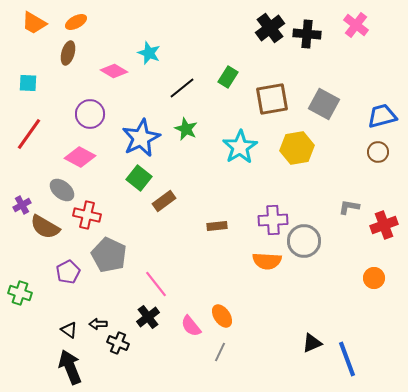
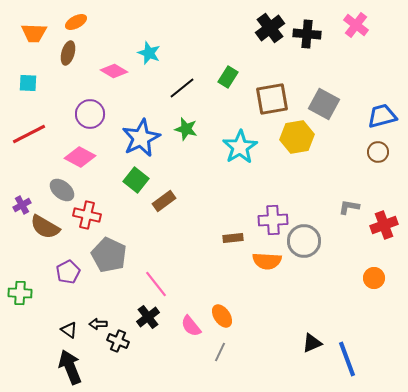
orange trapezoid at (34, 23): moved 10 px down; rotated 28 degrees counterclockwise
green star at (186, 129): rotated 10 degrees counterclockwise
red line at (29, 134): rotated 28 degrees clockwise
yellow hexagon at (297, 148): moved 11 px up
green square at (139, 178): moved 3 px left, 2 px down
brown rectangle at (217, 226): moved 16 px right, 12 px down
green cross at (20, 293): rotated 15 degrees counterclockwise
black cross at (118, 343): moved 2 px up
